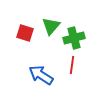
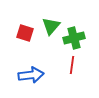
blue arrow: moved 10 px left; rotated 140 degrees clockwise
